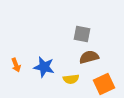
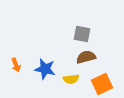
brown semicircle: moved 3 px left
blue star: moved 1 px right, 2 px down
orange square: moved 2 px left
